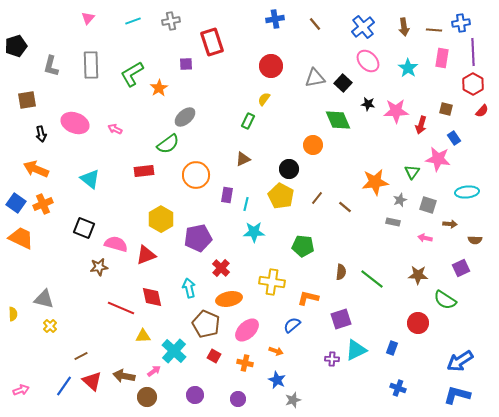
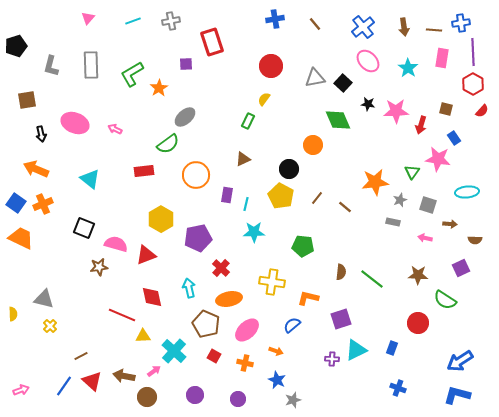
red line at (121, 308): moved 1 px right, 7 px down
